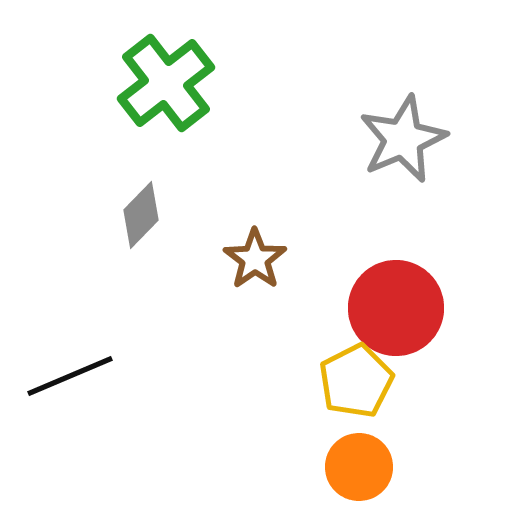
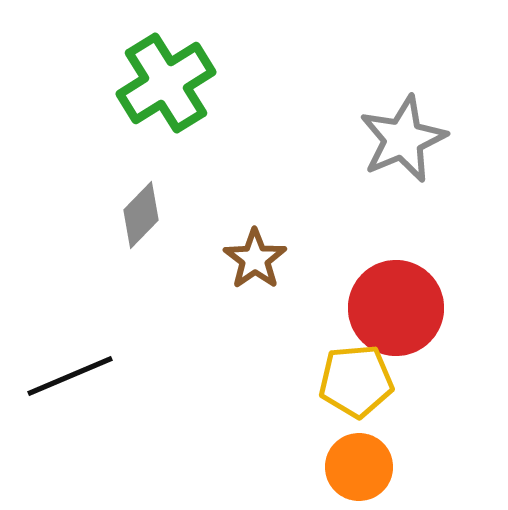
green cross: rotated 6 degrees clockwise
yellow pentagon: rotated 22 degrees clockwise
